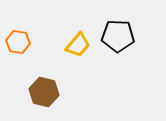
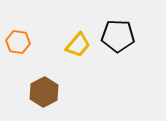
brown hexagon: rotated 20 degrees clockwise
